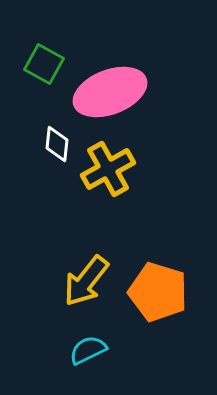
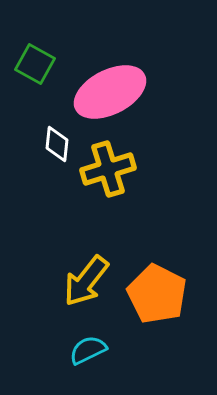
green square: moved 9 px left
pink ellipse: rotated 6 degrees counterclockwise
yellow cross: rotated 12 degrees clockwise
orange pentagon: moved 1 px left, 2 px down; rotated 10 degrees clockwise
